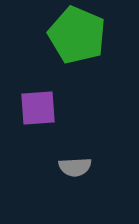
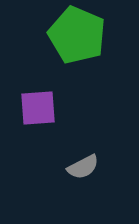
gray semicircle: moved 8 px right; rotated 24 degrees counterclockwise
